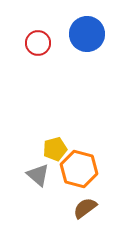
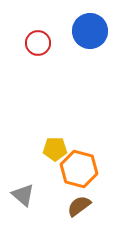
blue circle: moved 3 px right, 3 px up
yellow pentagon: rotated 15 degrees clockwise
gray triangle: moved 15 px left, 20 px down
brown semicircle: moved 6 px left, 2 px up
